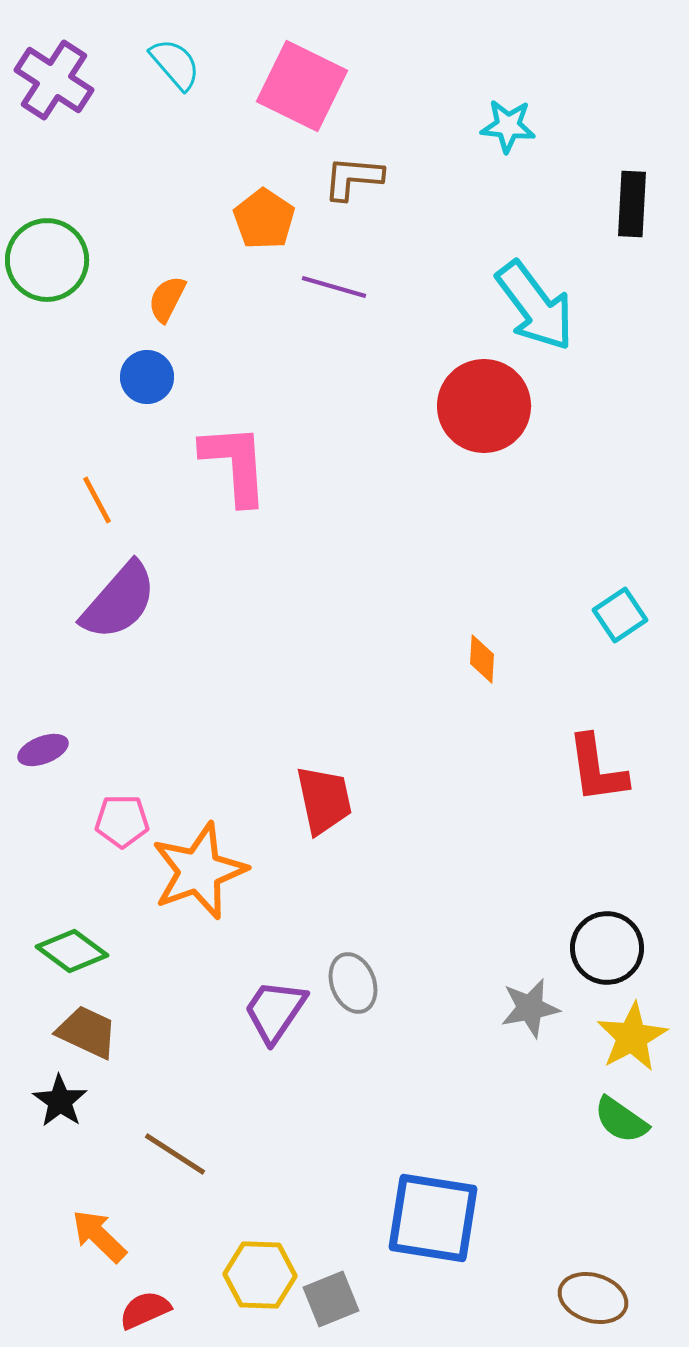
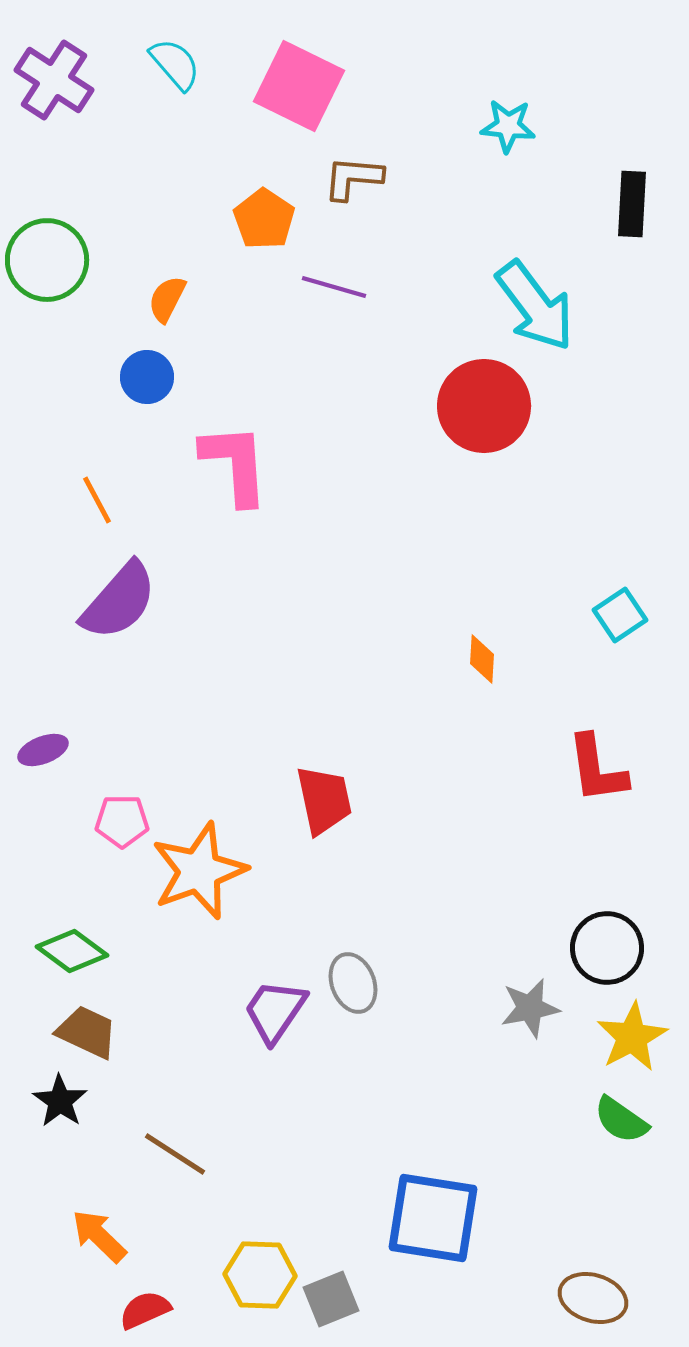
pink square: moved 3 px left
